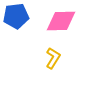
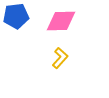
yellow L-shape: moved 7 px right; rotated 10 degrees clockwise
